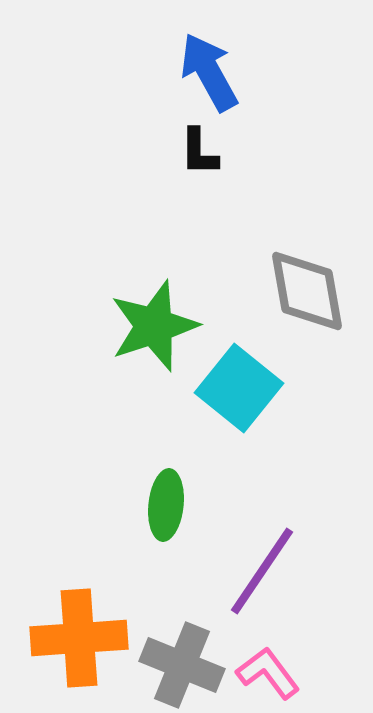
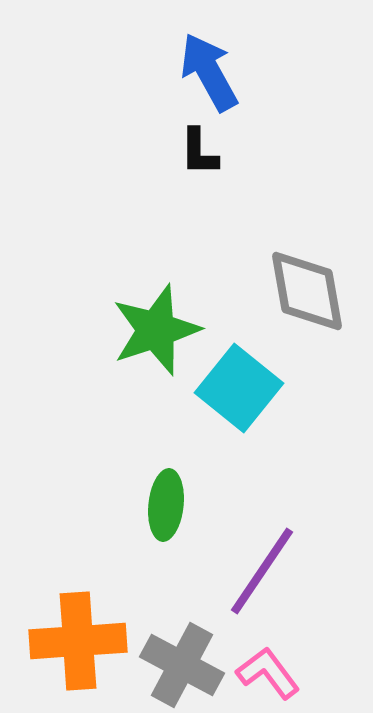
green star: moved 2 px right, 4 px down
orange cross: moved 1 px left, 3 px down
gray cross: rotated 6 degrees clockwise
